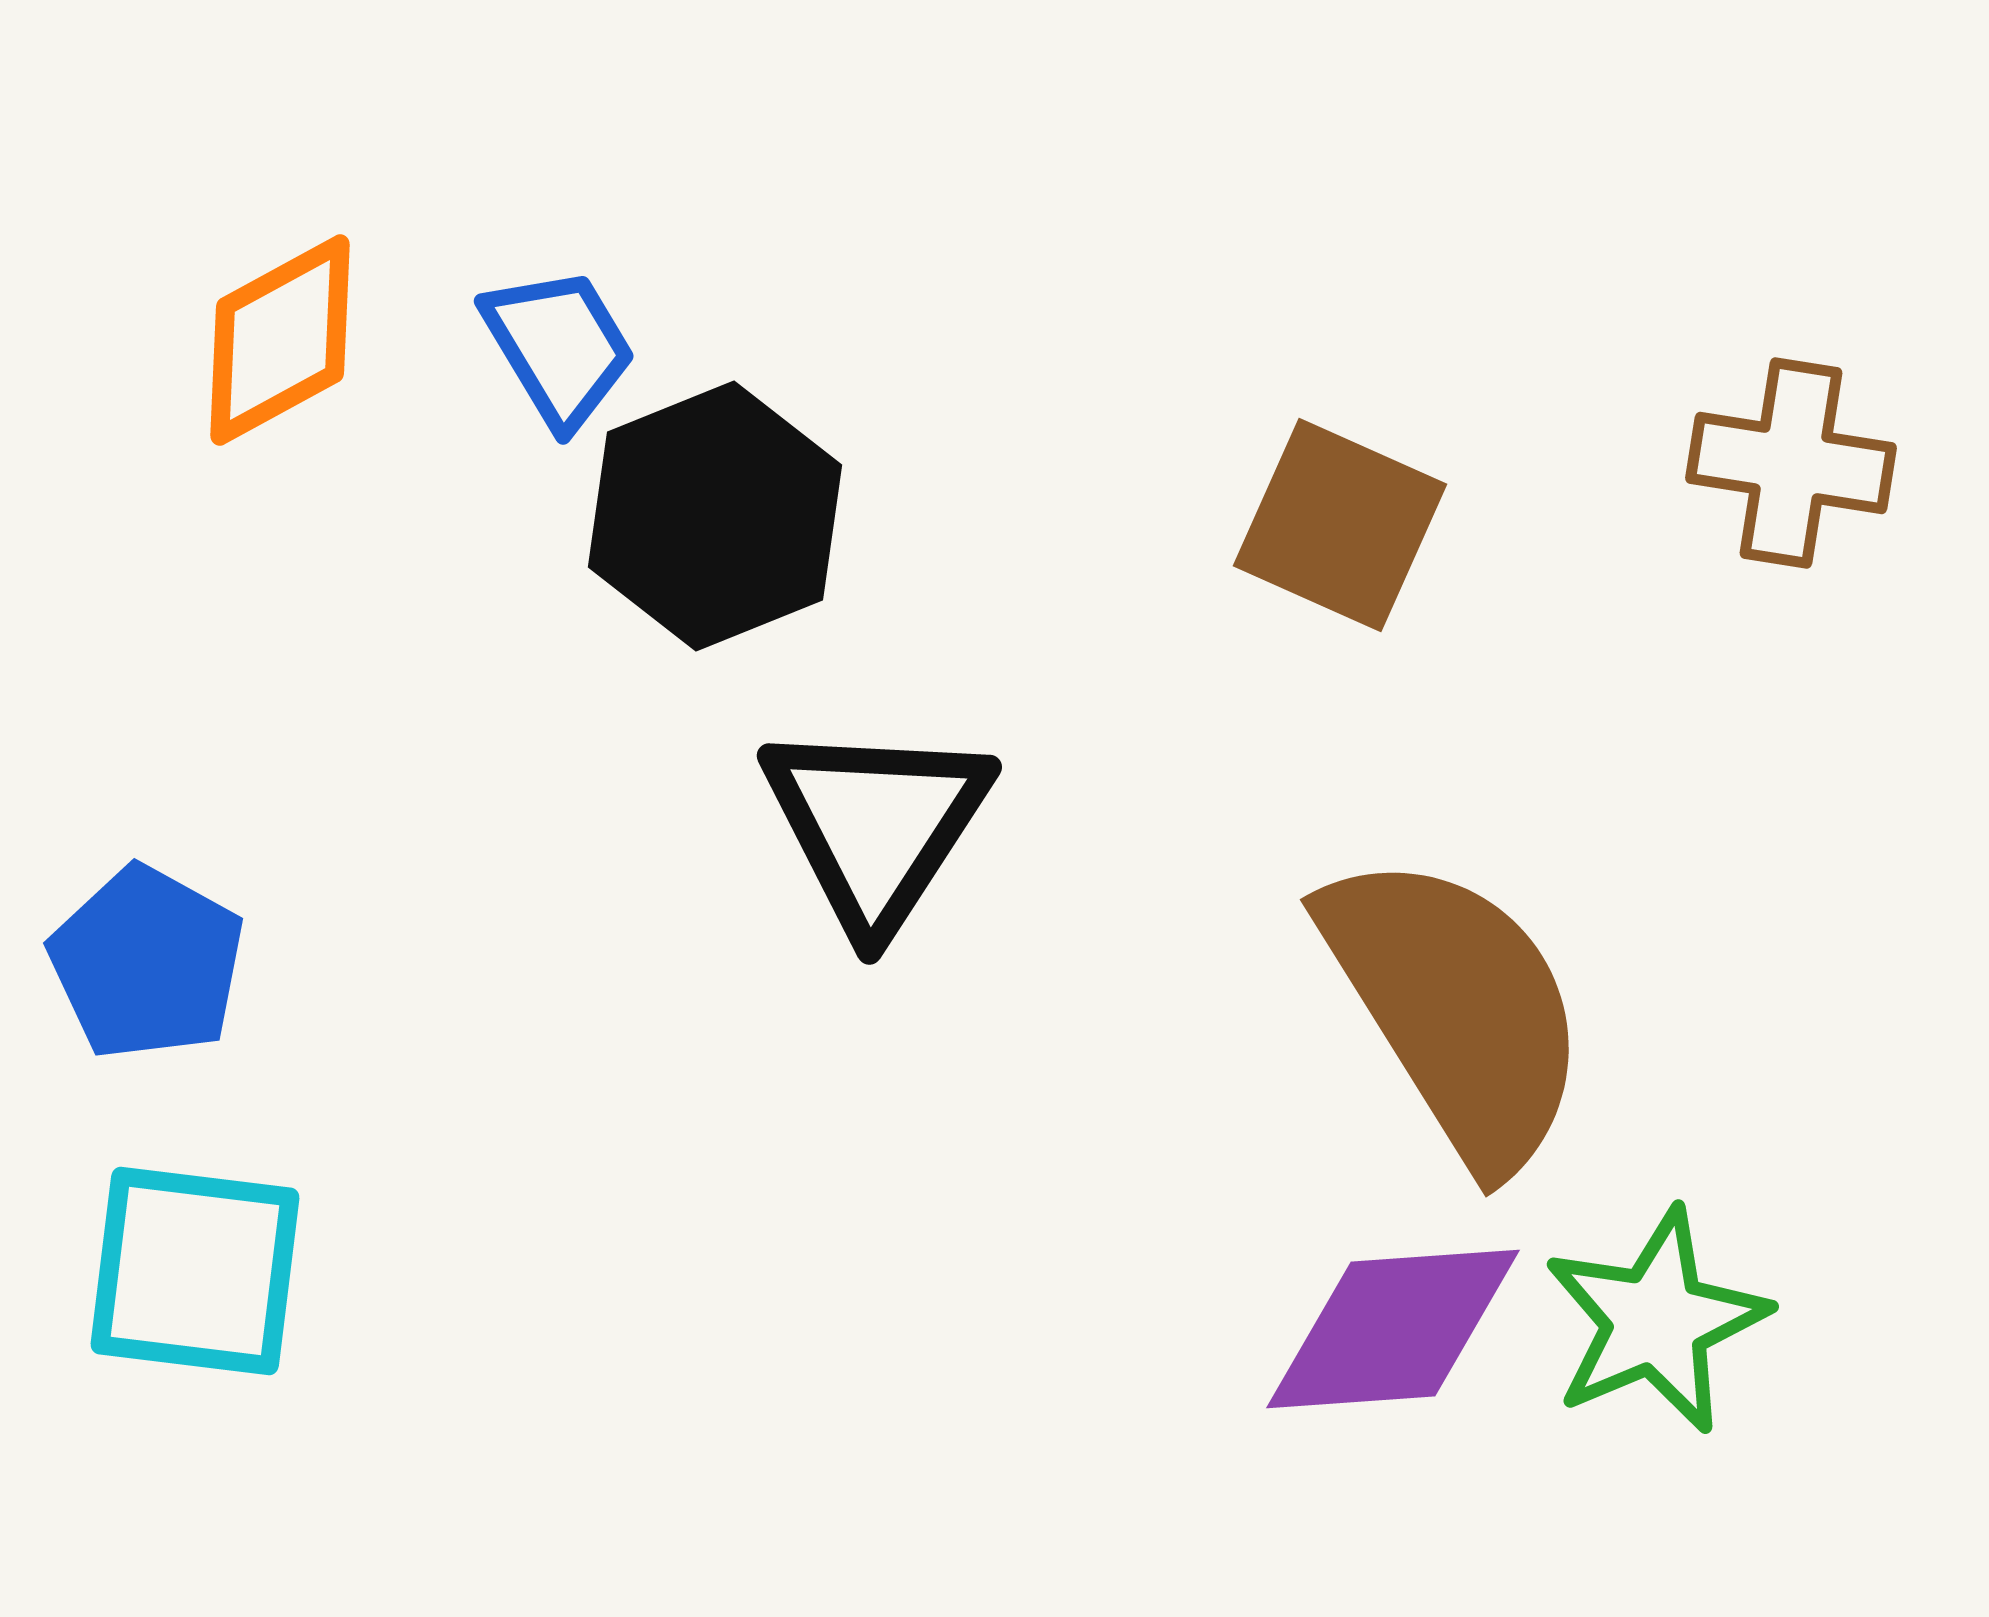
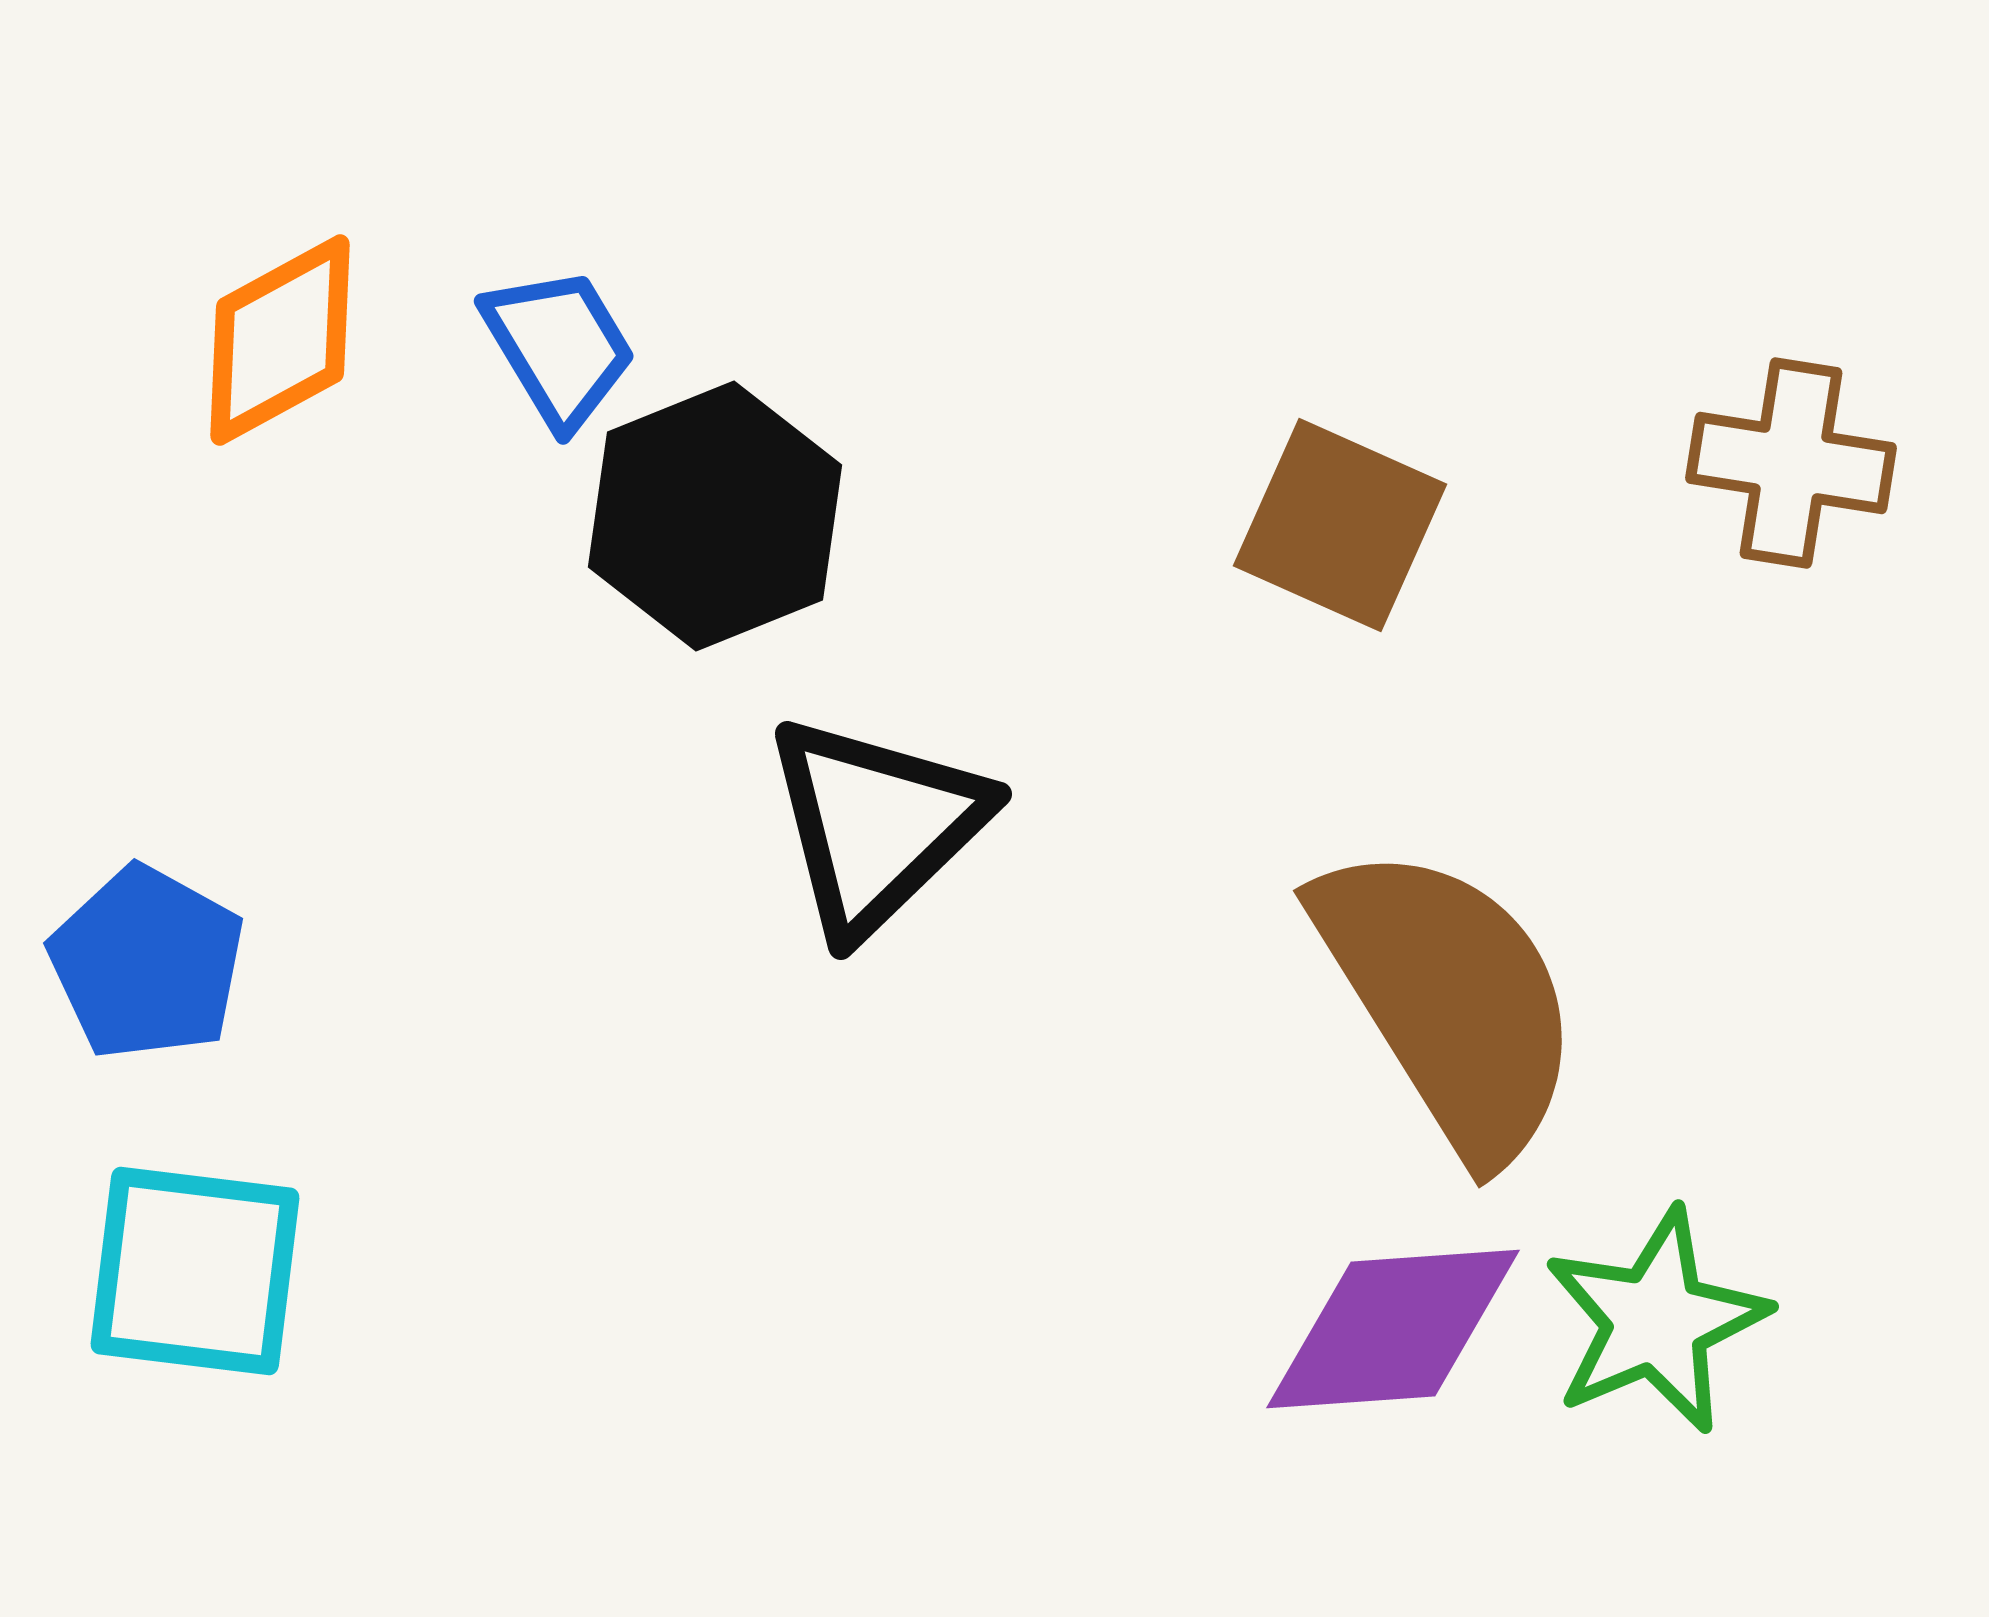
black triangle: rotated 13 degrees clockwise
brown semicircle: moved 7 px left, 9 px up
